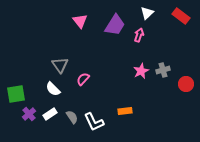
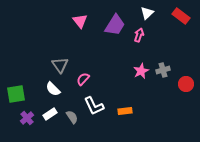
purple cross: moved 2 px left, 4 px down
white L-shape: moved 16 px up
